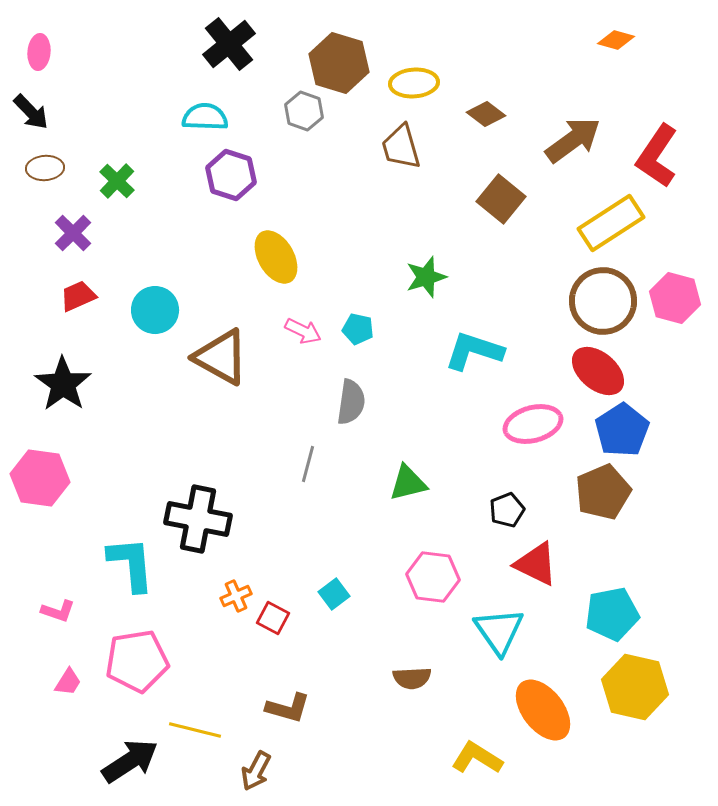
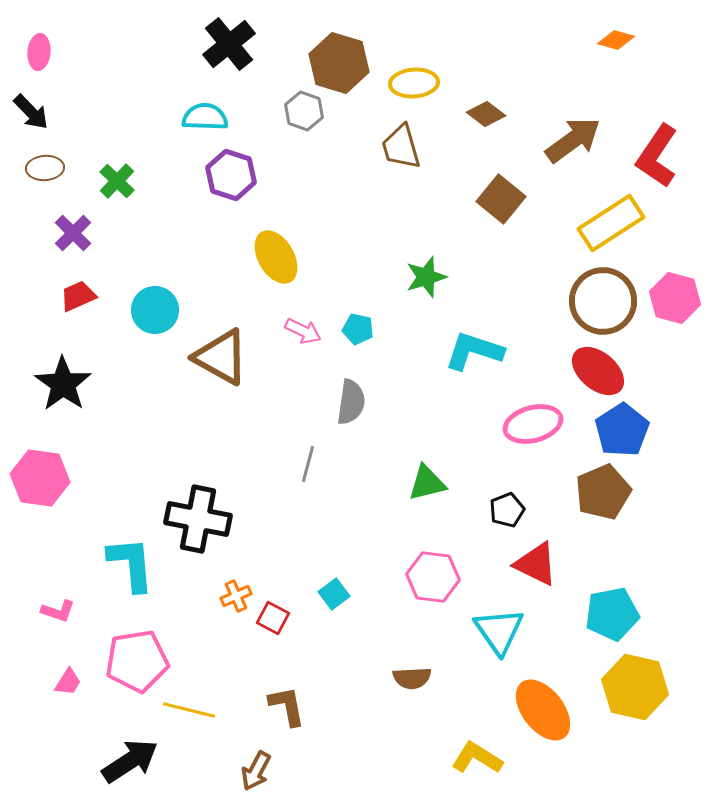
green triangle at (408, 483): moved 19 px right
brown L-shape at (288, 708): moved 1 px left, 2 px up; rotated 117 degrees counterclockwise
yellow line at (195, 730): moved 6 px left, 20 px up
